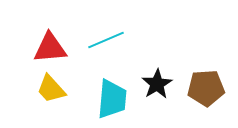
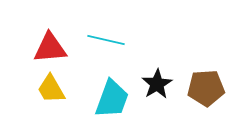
cyan line: rotated 36 degrees clockwise
yellow trapezoid: rotated 12 degrees clockwise
cyan trapezoid: rotated 15 degrees clockwise
